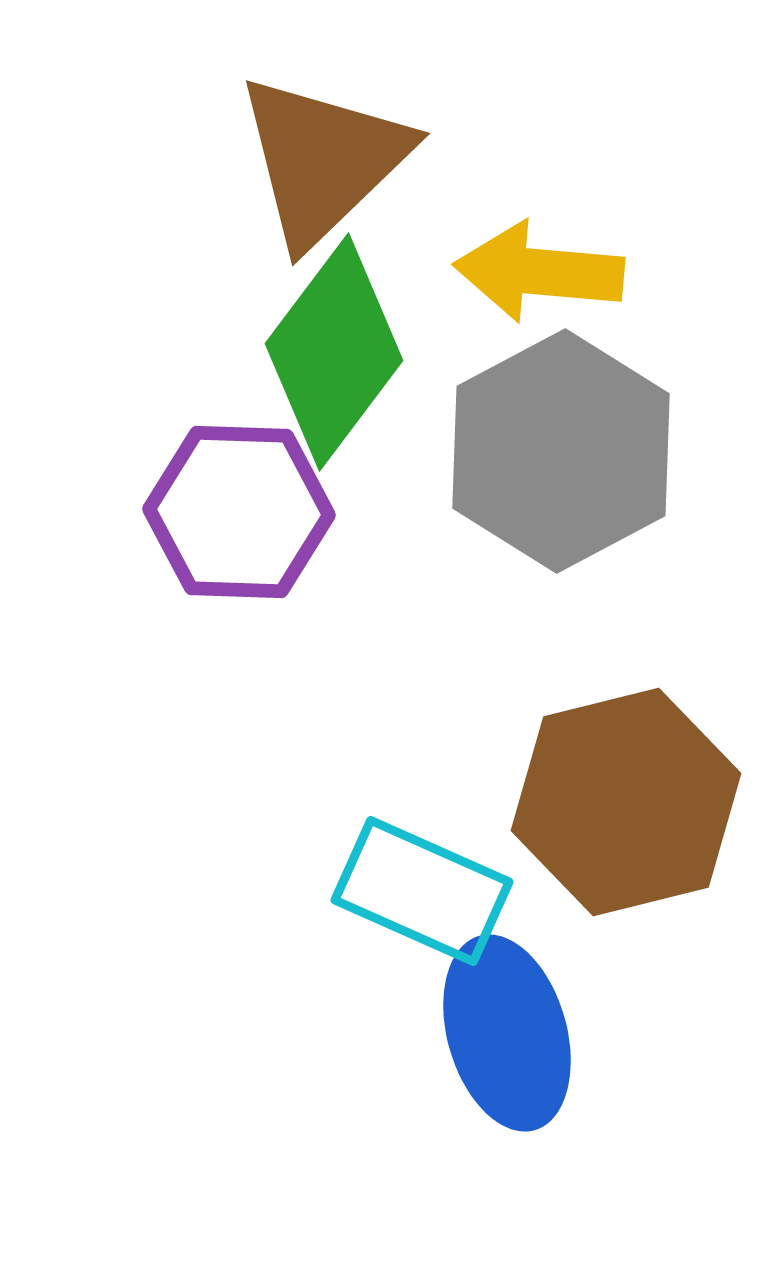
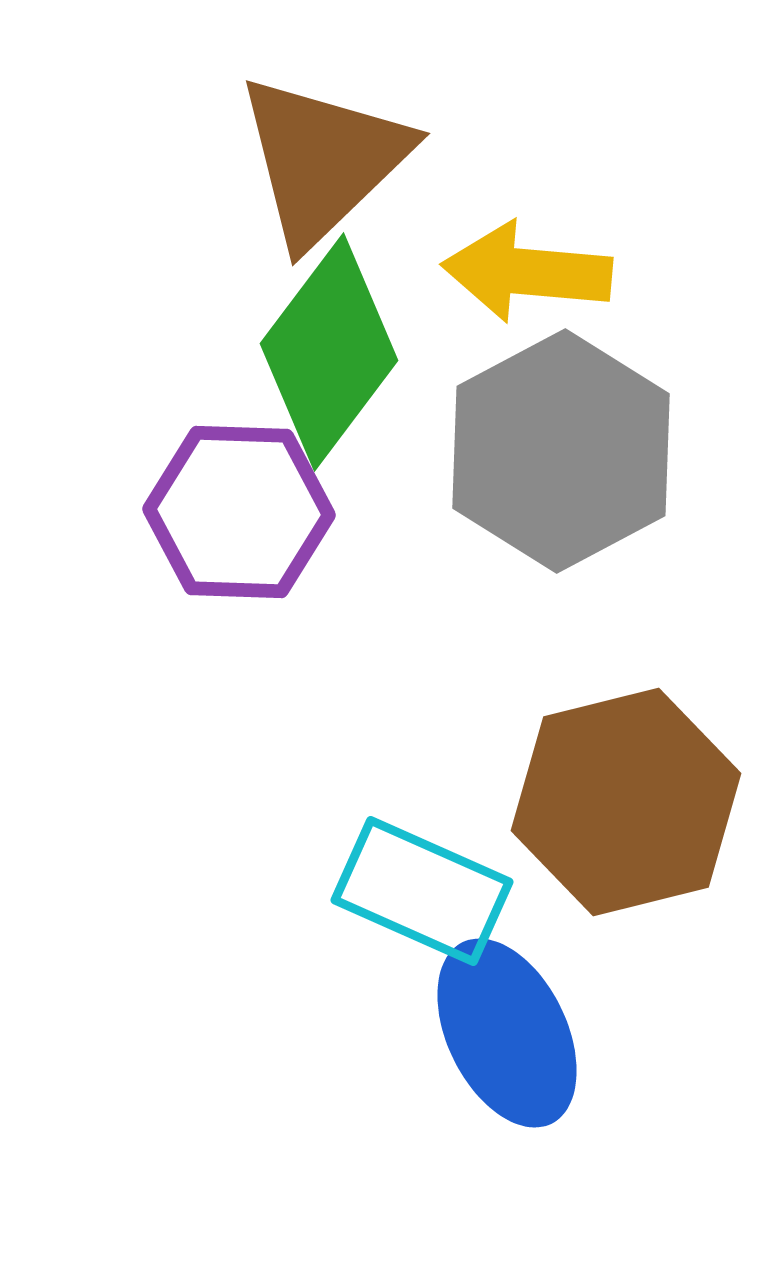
yellow arrow: moved 12 px left
green diamond: moved 5 px left
blue ellipse: rotated 10 degrees counterclockwise
